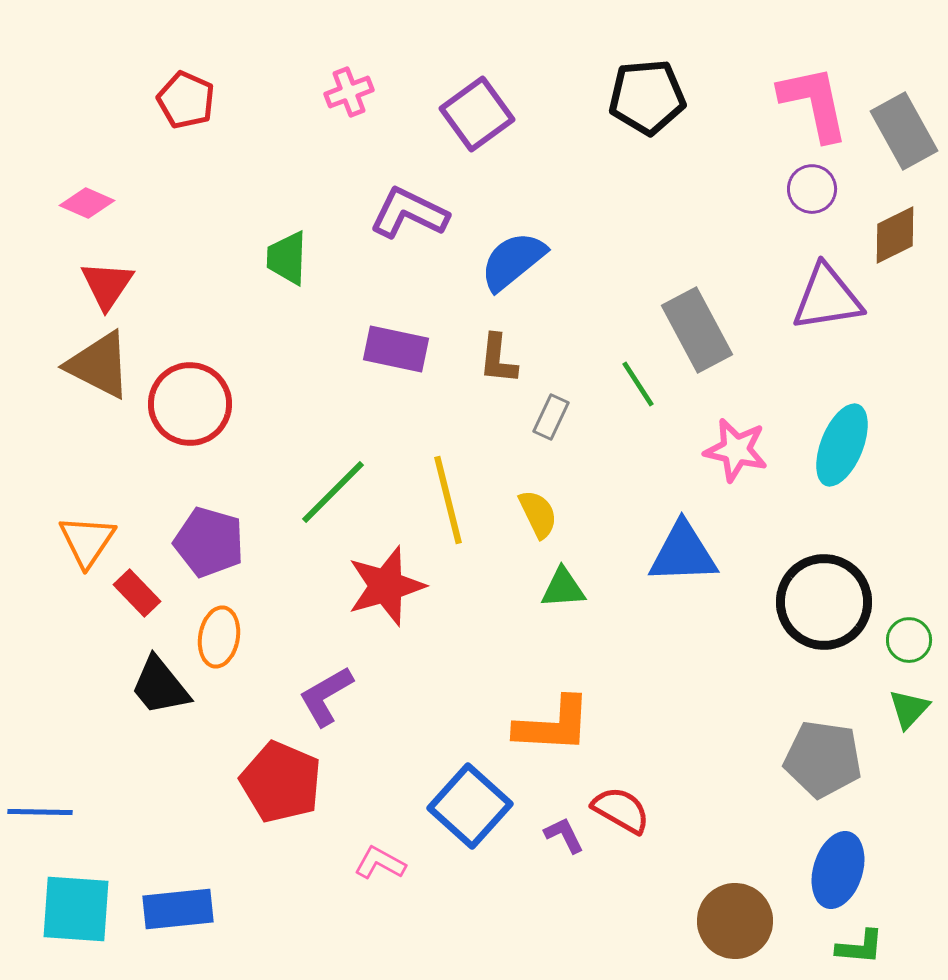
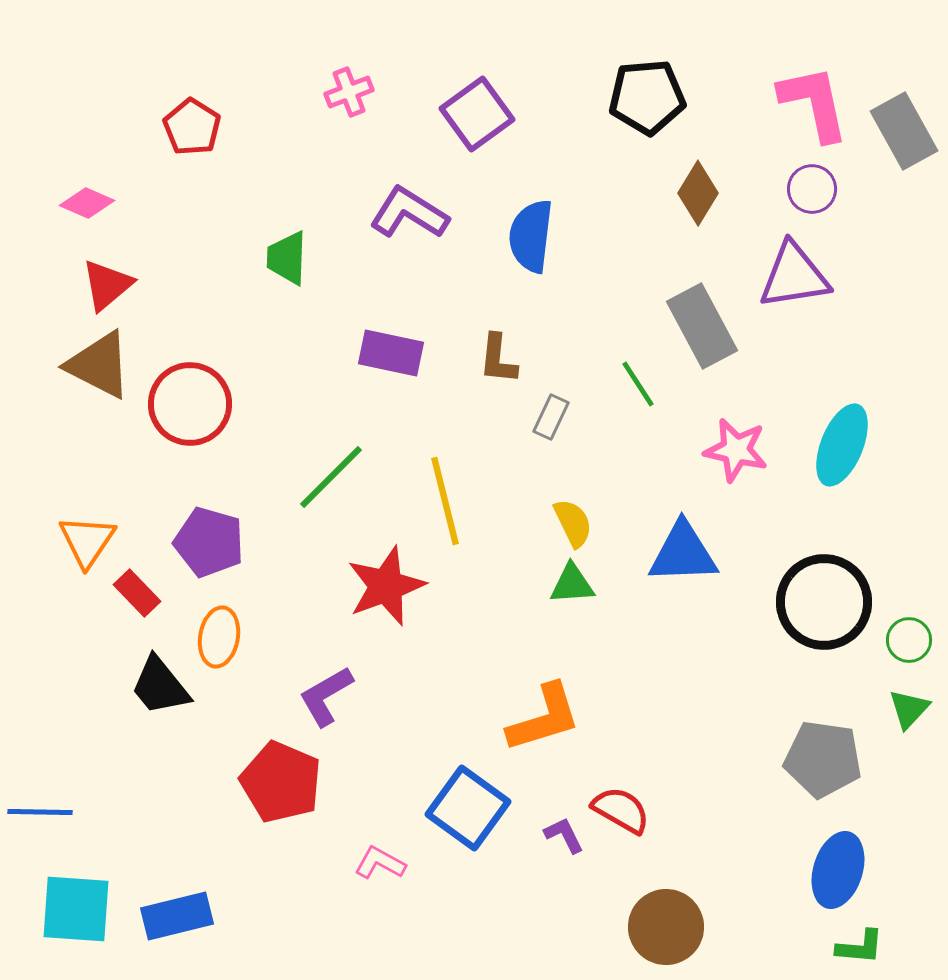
red pentagon at (186, 100): moved 6 px right, 27 px down; rotated 8 degrees clockwise
purple L-shape at (409, 213): rotated 6 degrees clockwise
brown diamond at (895, 235): moved 197 px left, 42 px up; rotated 32 degrees counterclockwise
blue semicircle at (513, 261): moved 18 px right, 25 px up; rotated 44 degrees counterclockwise
red triangle at (107, 285): rotated 16 degrees clockwise
purple triangle at (827, 298): moved 33 px left, 22 px up
gray rectangle at (697, 330): moved 5 px right, 4 px up
purple rectangle at (396, 349): moved 5 px left, 4 px down
green line at (333, 492): moved 2 px left, 15 px up
yellow line at (448, 500): moved 3 px left, 1 px down
yellow semicircle at (538, 514): moved 35 px right, 9 px down
red star at (386, 586): rotated 4 degrees counterclockwise
green triangle at (563, 588): moved 9 px right, 4 px up
orange L-shape at (553, 725): moved 9 px left, 7 px up; rotated 20 degrees counterclockwise
blue square at (470, 806): moved 2 px left, 2 px down; rotated 6 degrees counterclockwise
blue rectangle at (178, 909): moved 1 px left, 7 px down; rotated 8 degrees counterclockwise
brown circle at (735, 921): moved 69 px left, 6 px down
